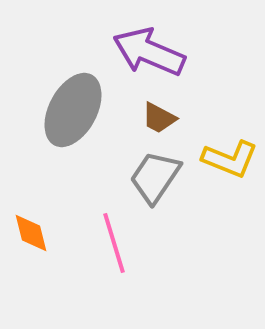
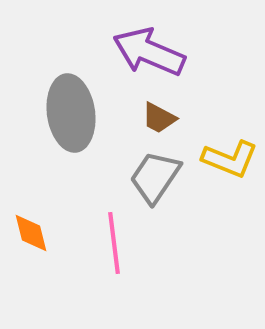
gray ellipse: moved 2 px left, 3 px down; rotated 36 degrees counterclockwise
pink line: rotated 10 degrees clockwise
